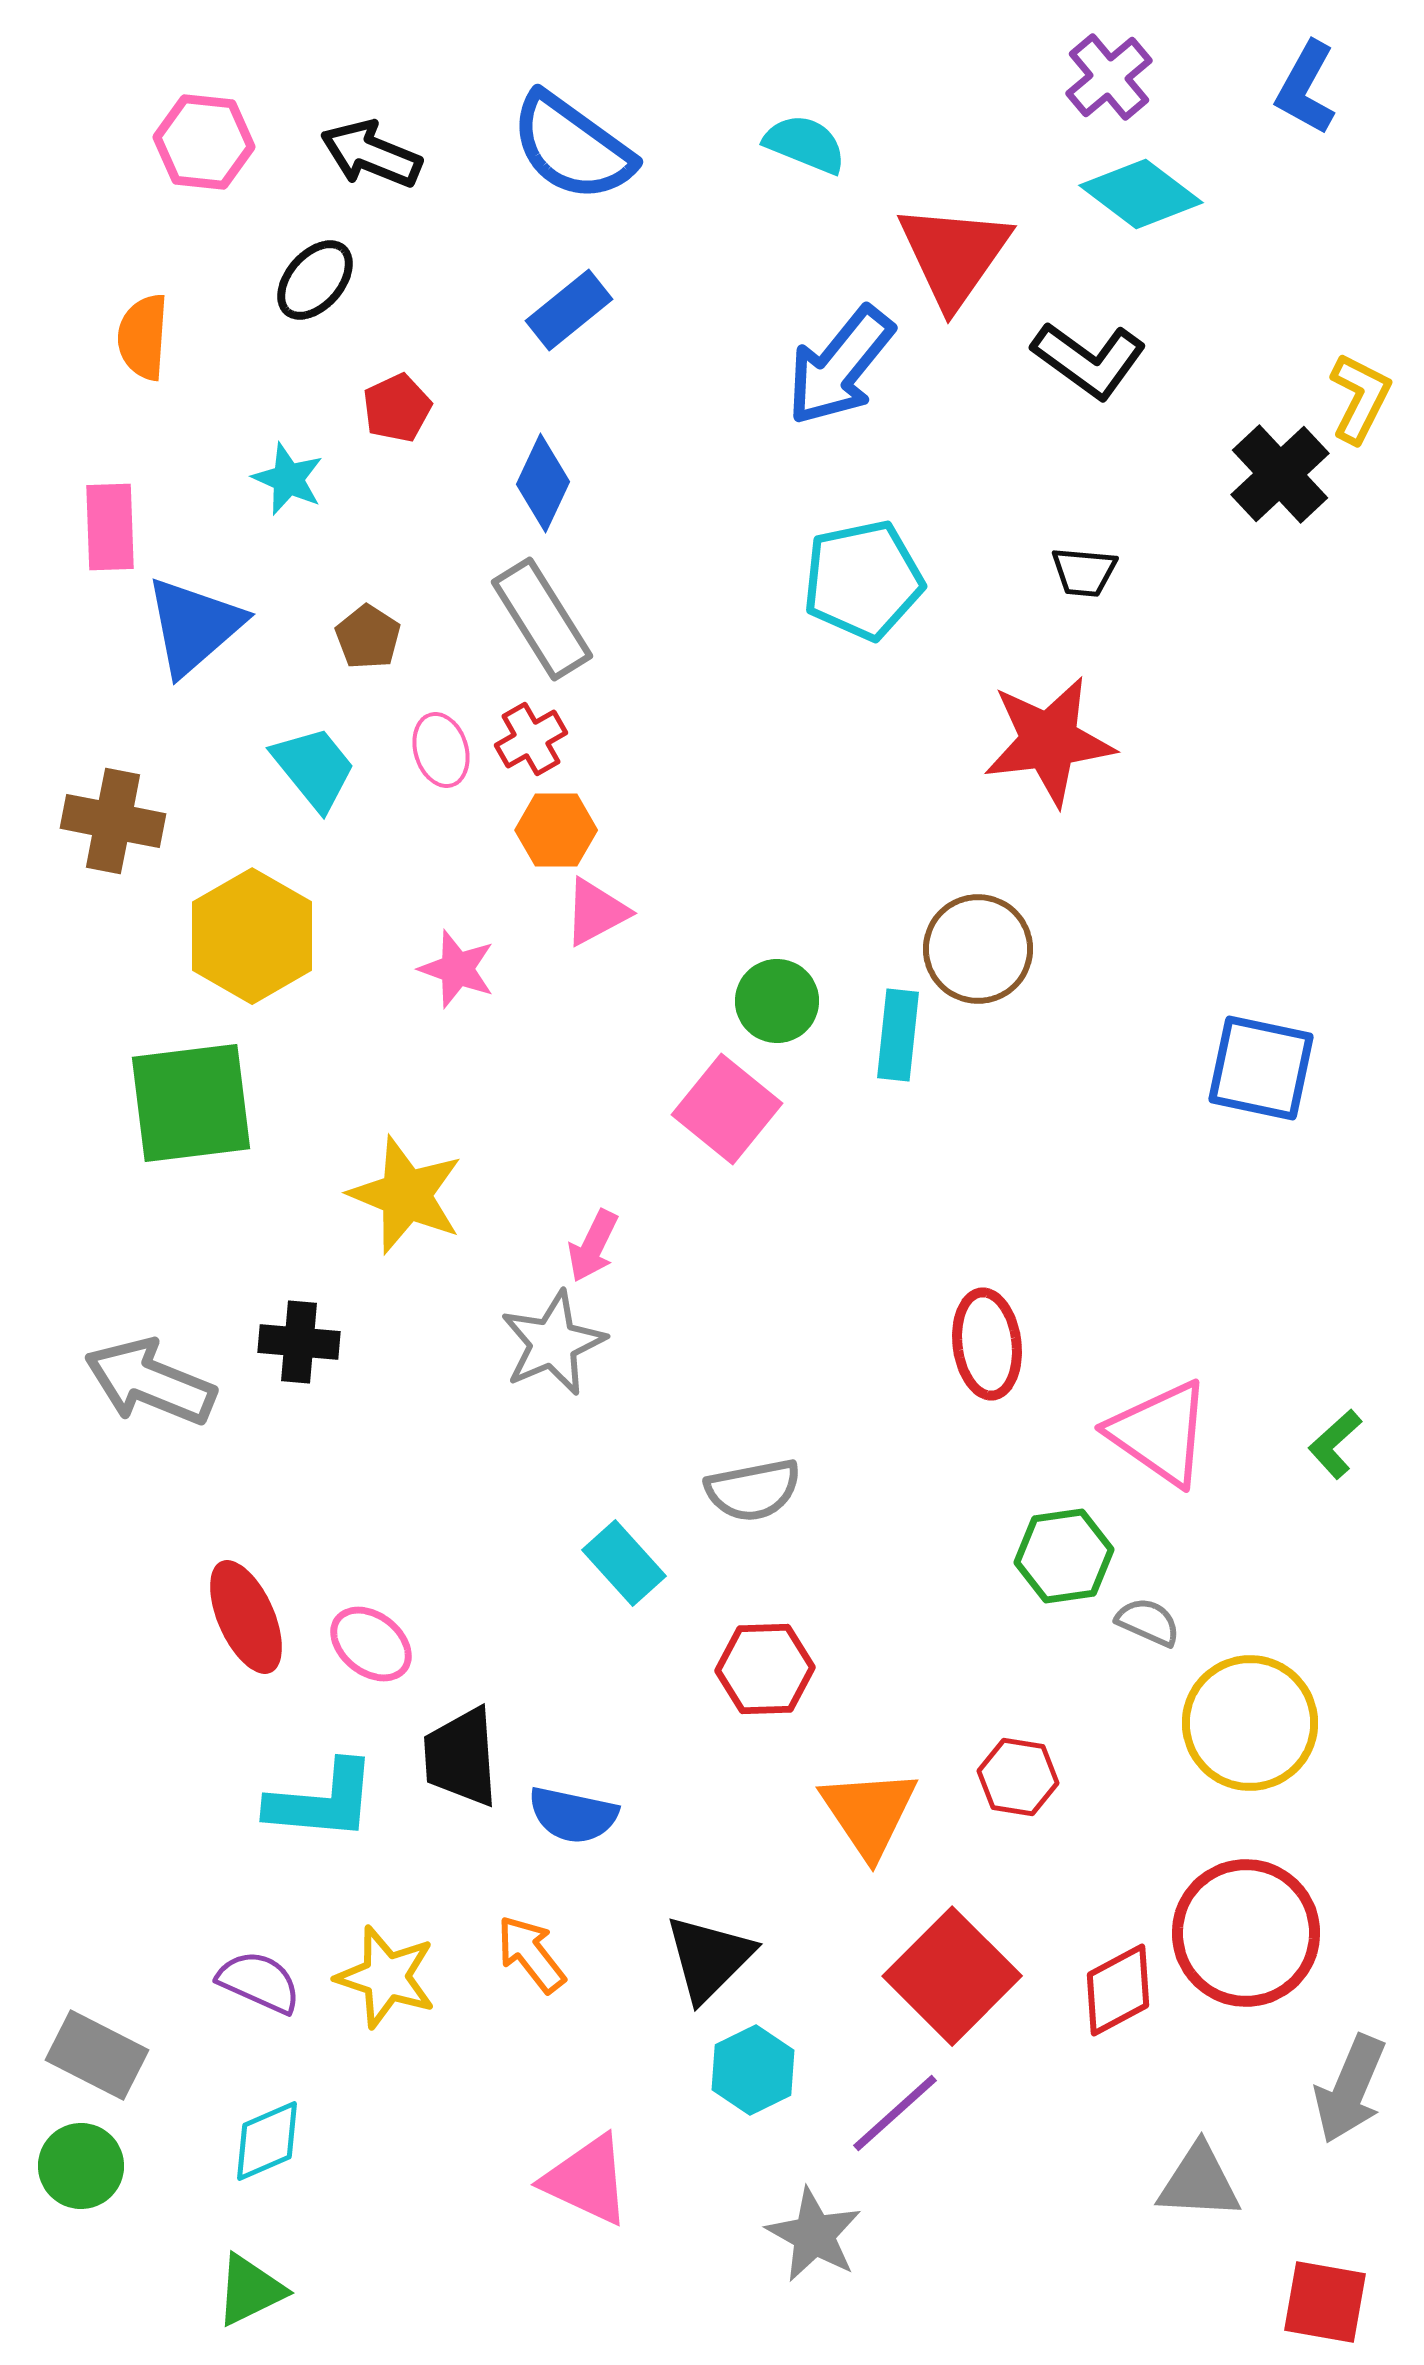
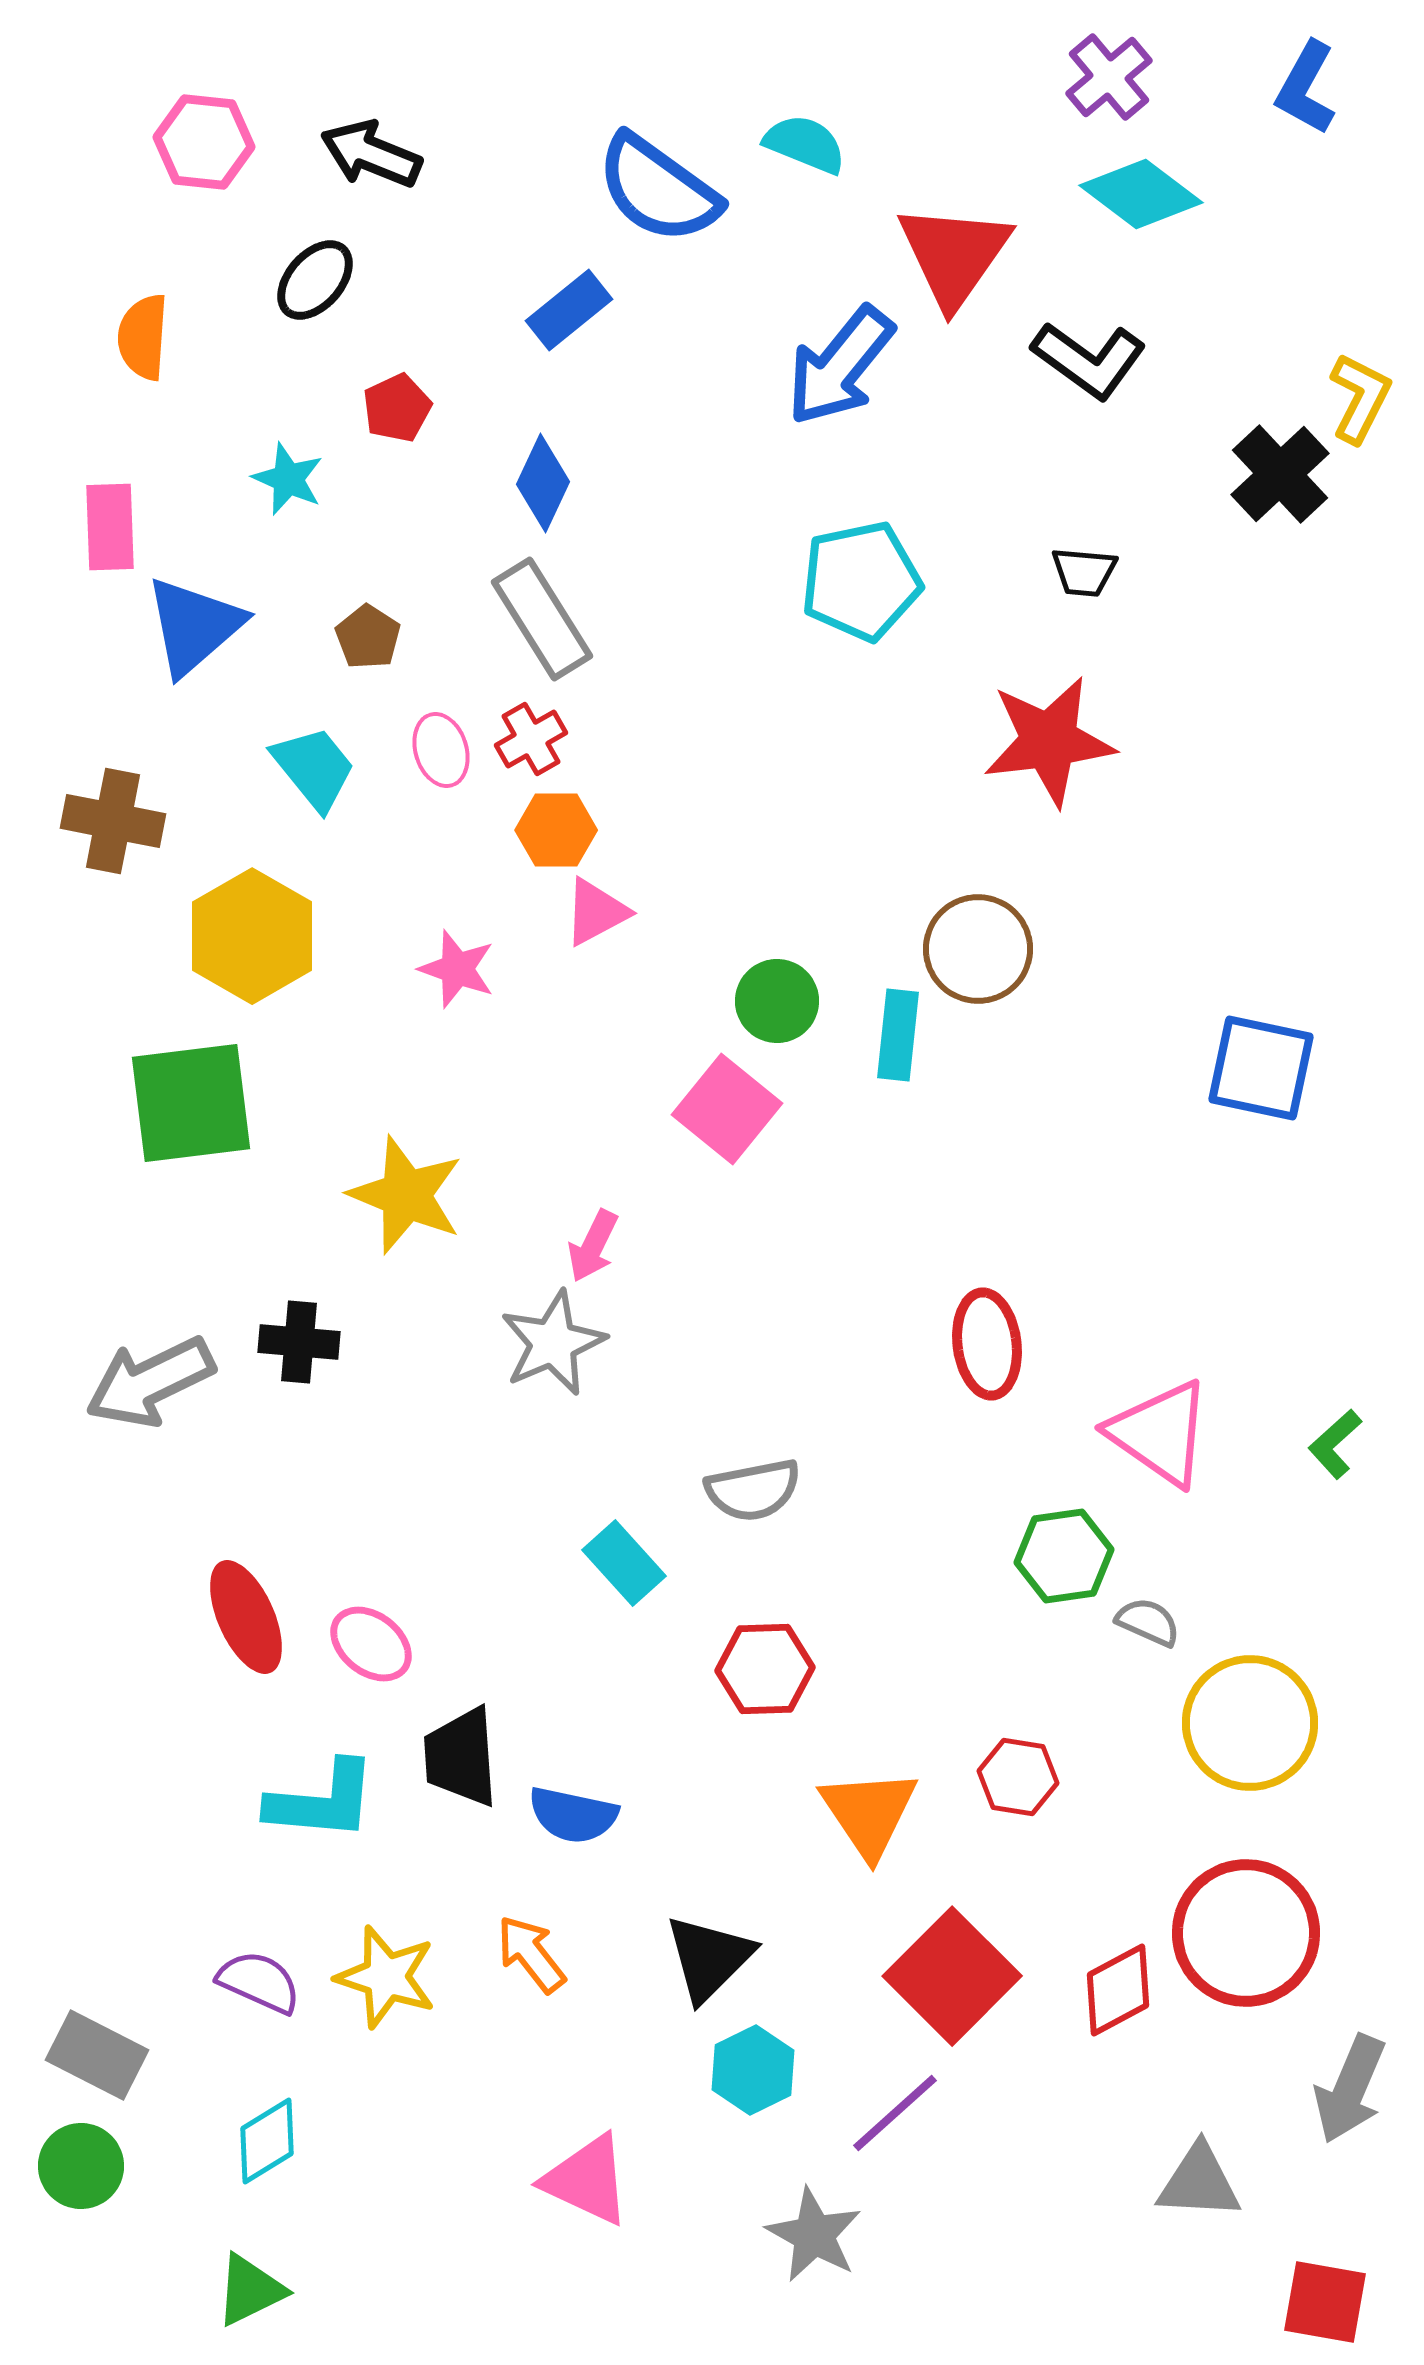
blue semicircle at (572, 147): moved 86 px right, 42 px down
cyan pentagon at (863, 580): moved 2 px left, 1 px down
gray arrow at (150, 1382): rotated 48 degrees counterclockwise
cyan diamond at (267, 2141): rotated 8 degrees counterclockwise
